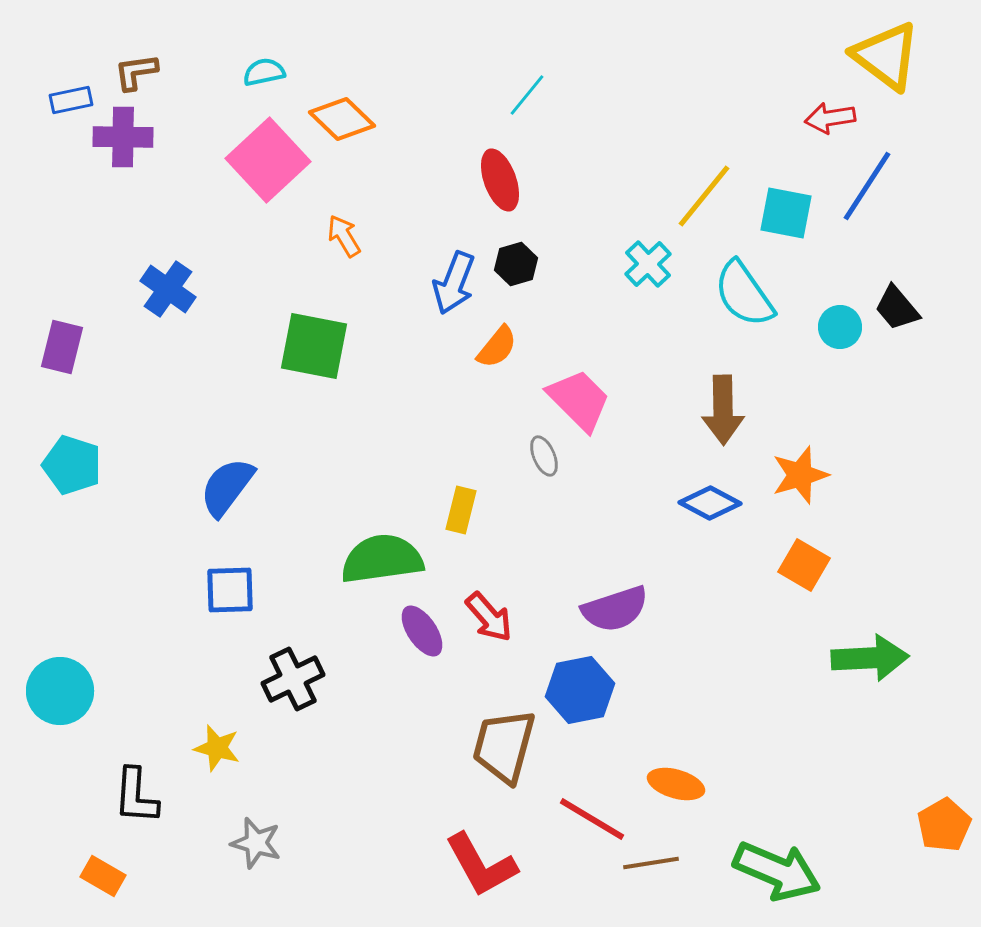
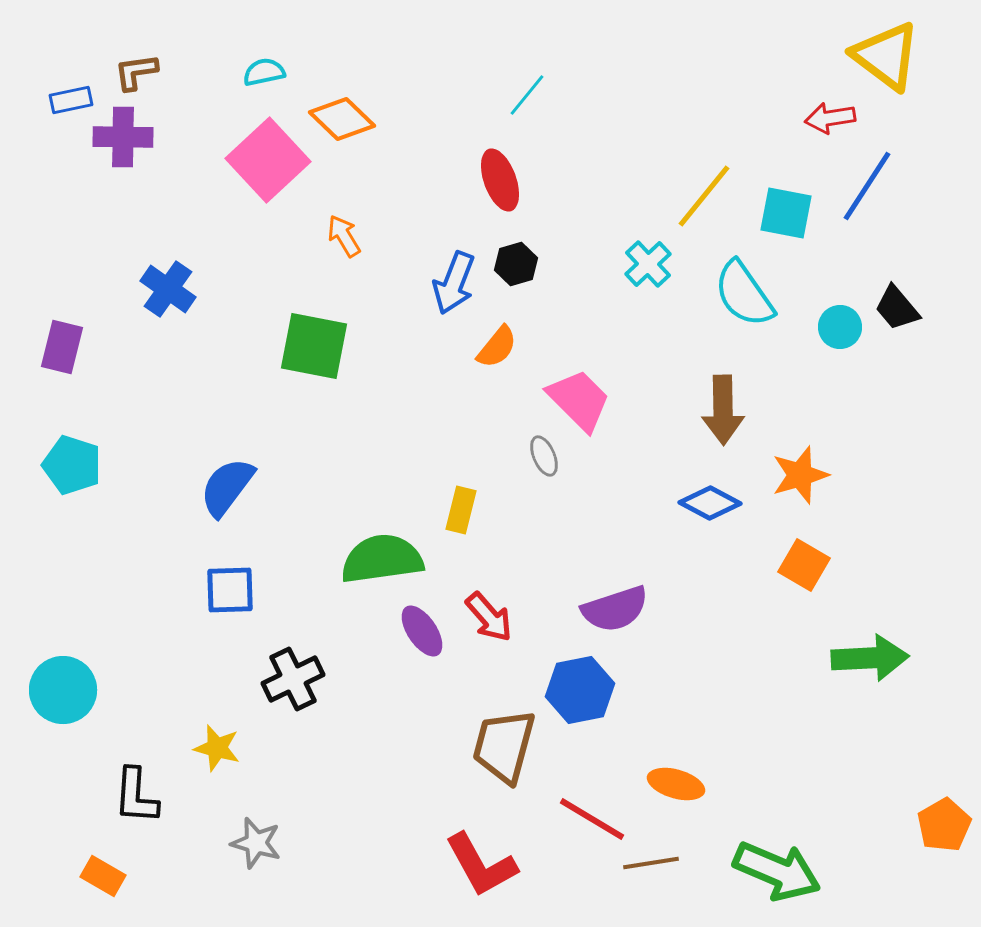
cyan circle at (60, 691): moved 3 px right, 1 px up
